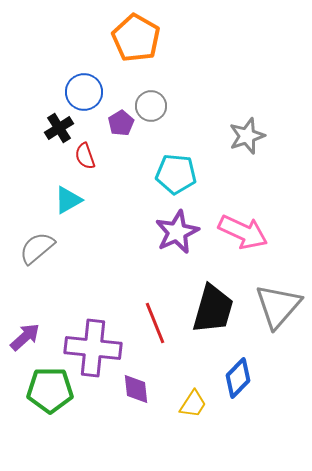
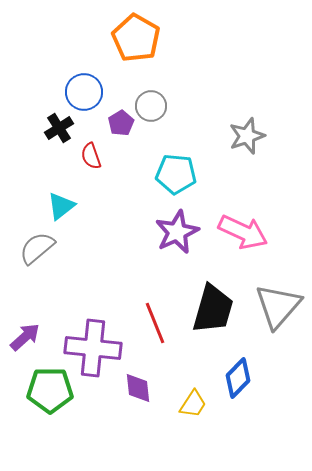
red semicircle: moved 6 px right
cyan triangle: moved 7 px left, 6 px down; rotated 8 degrees counterclockwise
purple diamond: moved 2 px right, 1 px up
